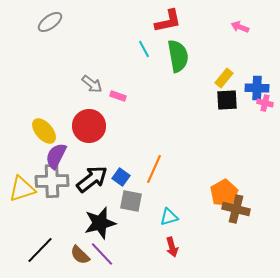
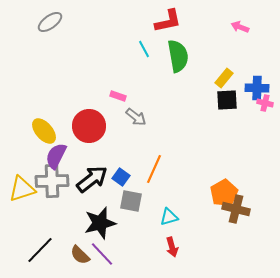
gray arrow: moved 44 px right, 33 px down
